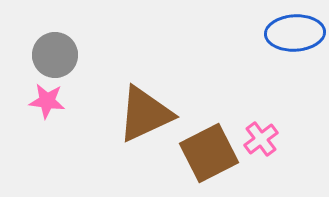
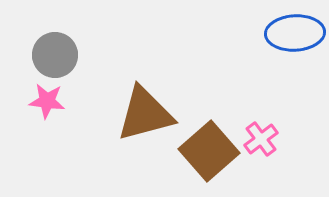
brown triangle: rotated 10 degrees clockwise
brown square: moved 2 px up; rotated 14 degrees counterclockwise
